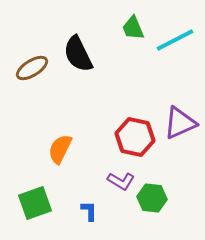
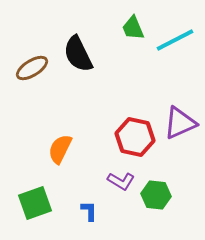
green hexagon: moved 4 px right, 3 px up
